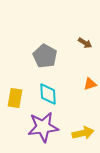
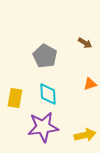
yellow arrow: moved 2 px right, 2 px down
